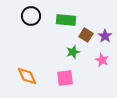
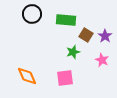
black circle: moved 1 px right, 2 px up
